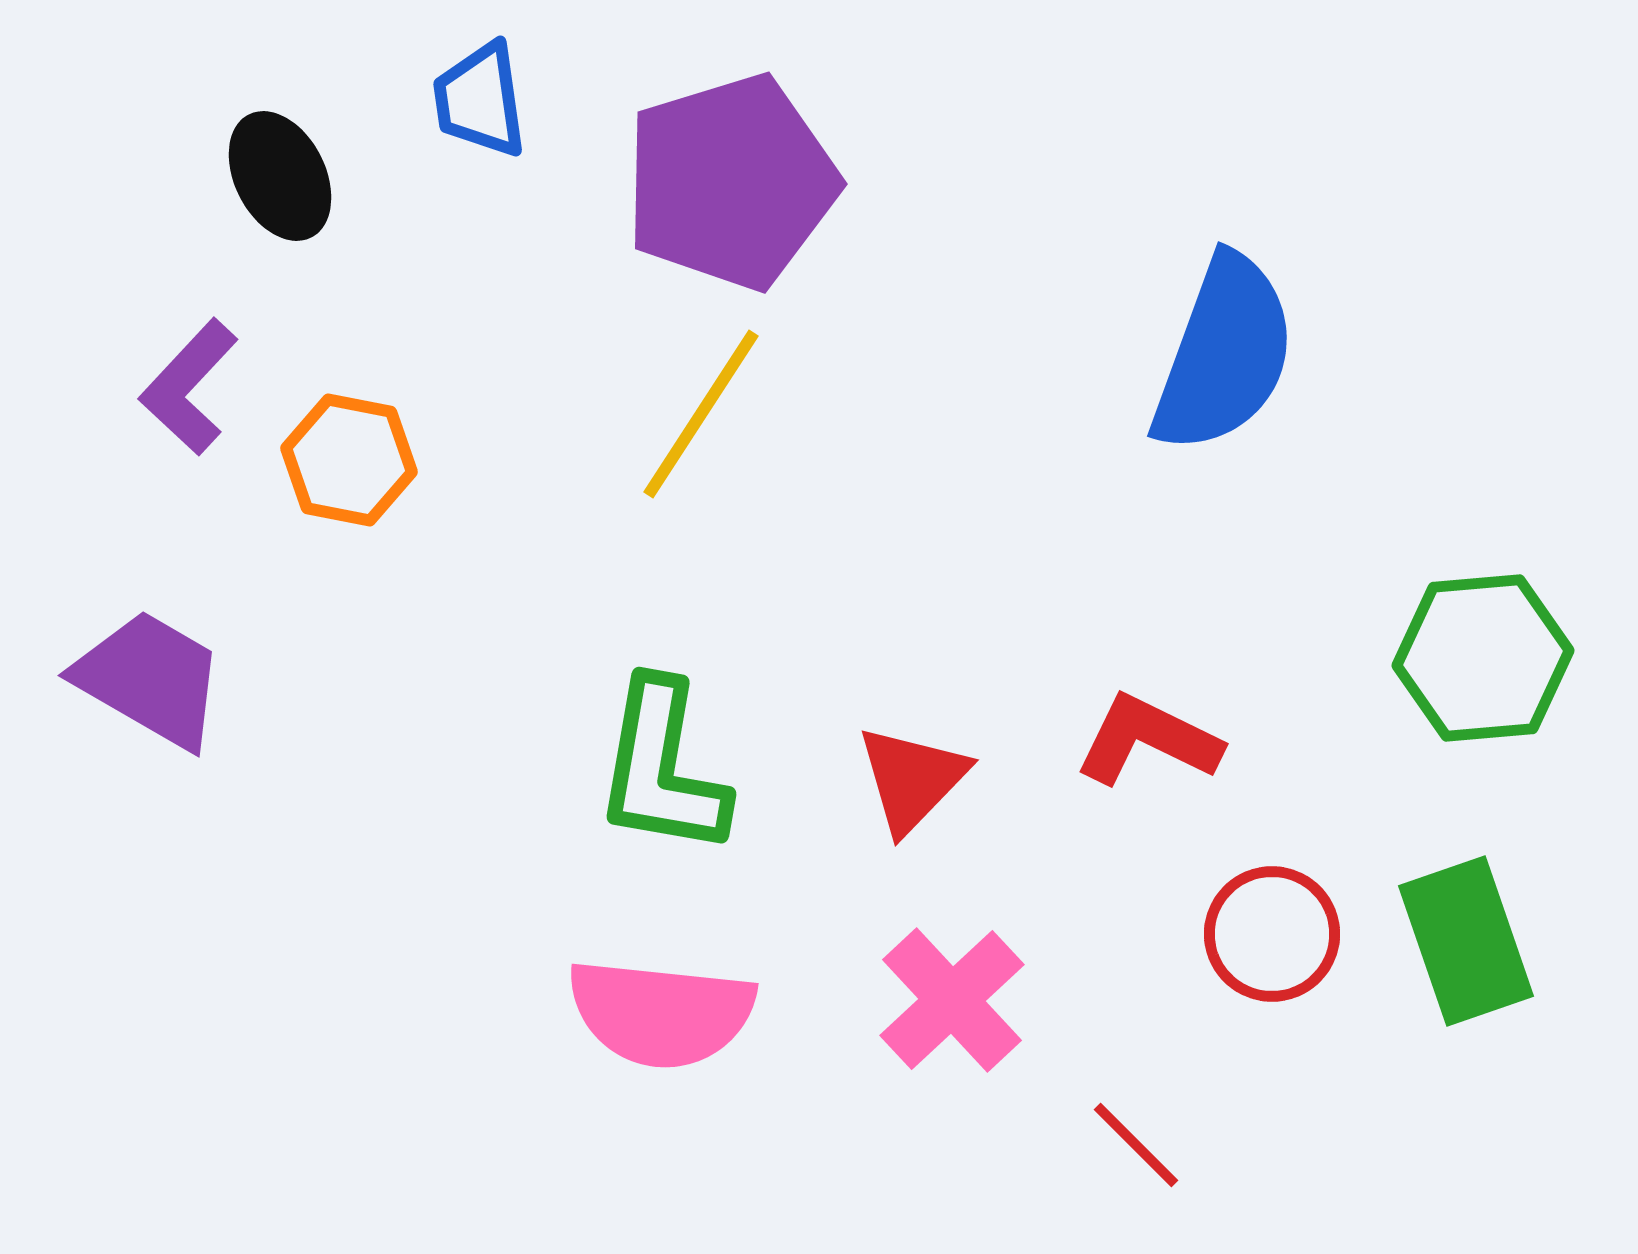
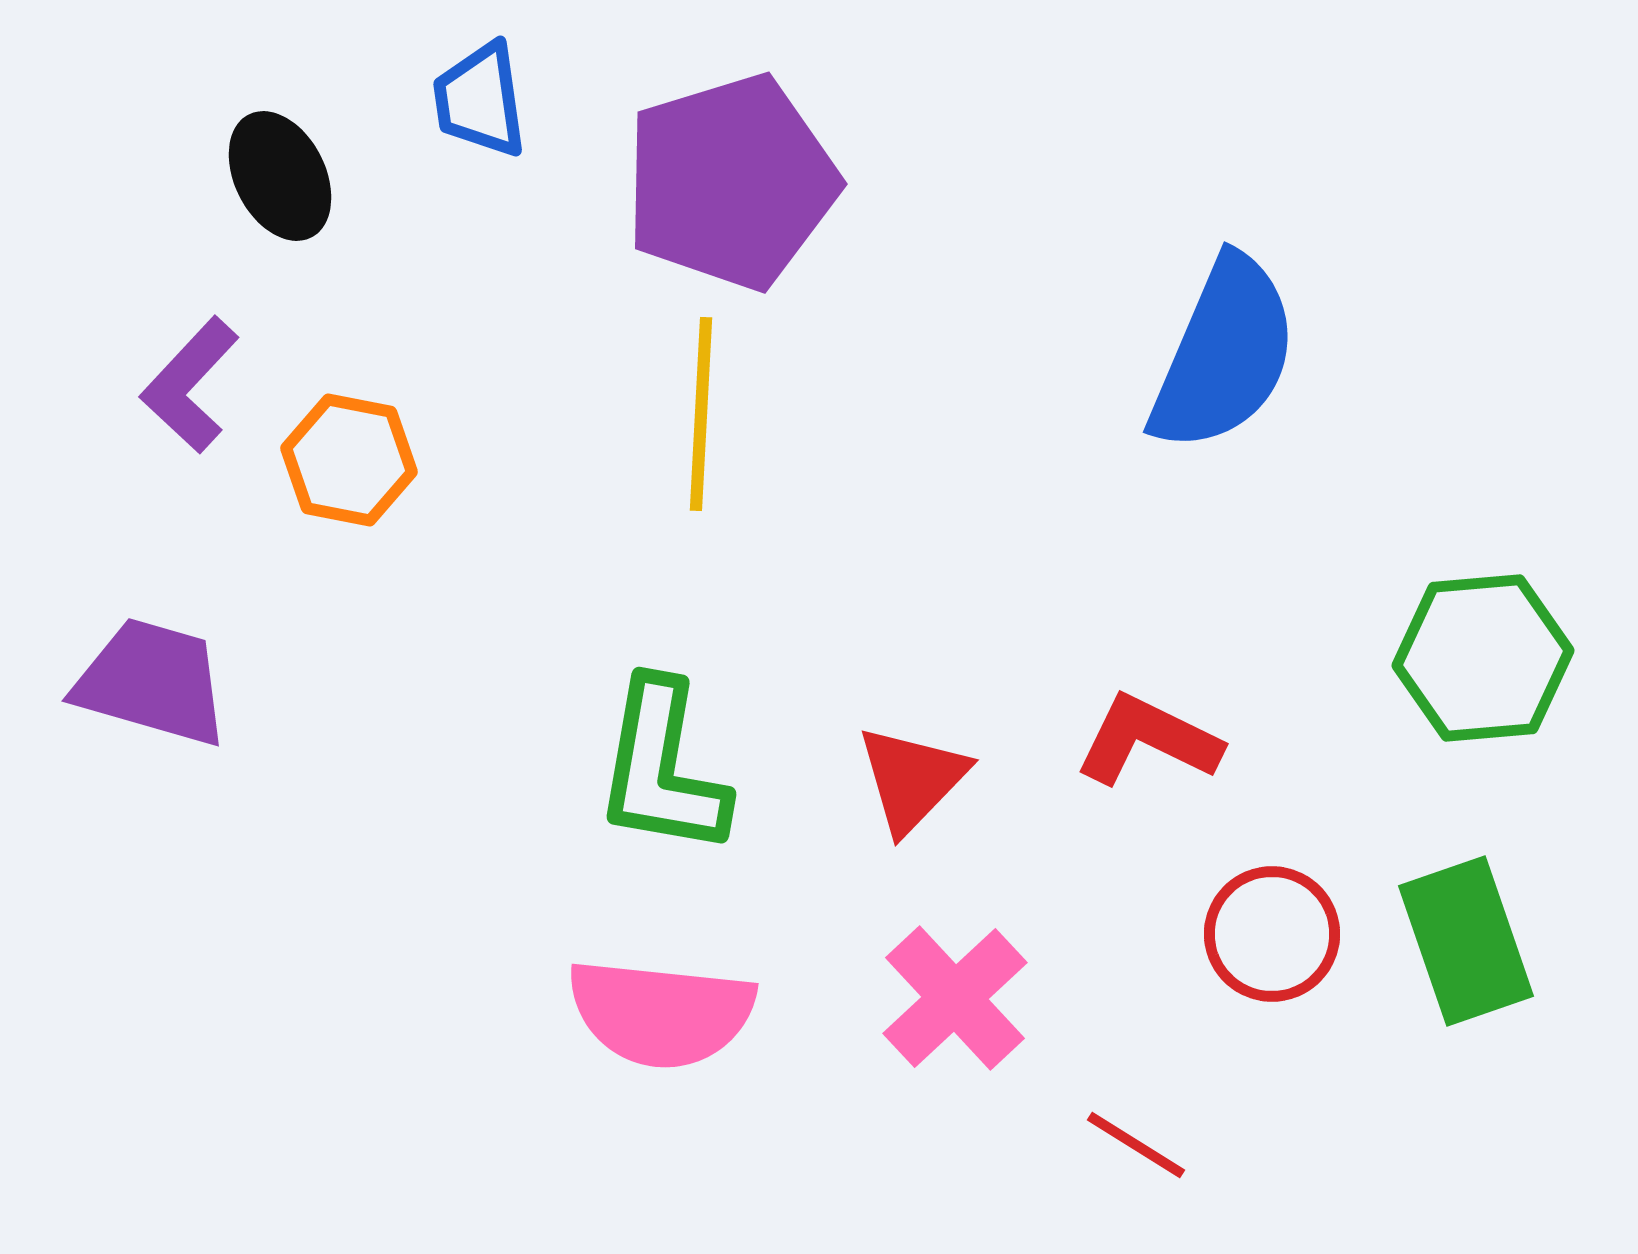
blue semicircle: rotated 3 degrees clockwise
purple L-shape: moved 1 px right, 2 px up
yellow line: rotated 30 degrees counterclockwise
purple trapezoid: moved 2 px right, 3 px down; rotated 14 degrees counterclockwise
pink cross: moved 3 px right, 2 px up
red line: rotated 13 degrees counterclockwise
